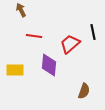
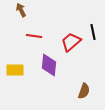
red trapezoid: moved 1 px right, 2 px up
